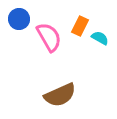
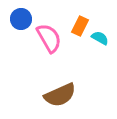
blue circle: moved 2 px right
pink semicircle: moved 1 px down
